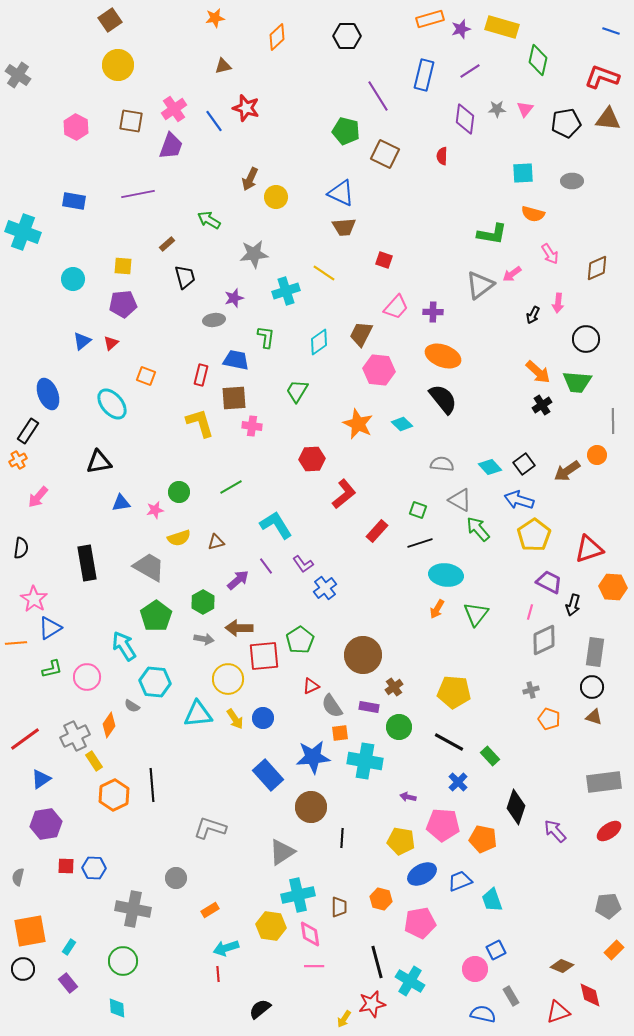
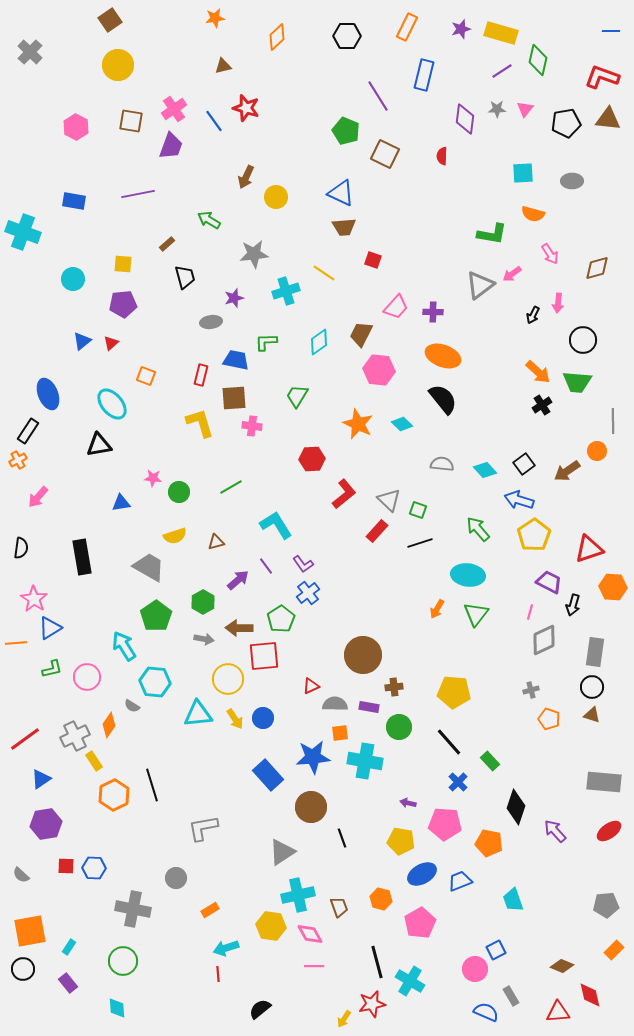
orange rectangle at (430, 19): moved 23 px left, 8 px down; rotated 48 degrees counterclockwise
yellow rectangle at (502, 27): moved 1 px left, 6 px down
blue line at (611, 31): rotated 18 degrees counterclockwise
purple line at (470, 71): moved 32 px right
gray cross at (18, 75): moved 12 px right, 23 px up; rotated 10 degrees clockwise
green pentagon at (346, 131): rotated 8 degrees clockwise
brown arrow at (250, 179): moved 4 px left, 2 px up
red square at (384, 260): moved 11 px left
yellow square at (123, 266): moved 2 px up
brown diamond at (597, 268): rotated 8 degrees clockwise
gray ellipse at (214, 320): moved 3 px left, 2 px down
green L-shape at (266, 337): moved 5 px down; rotated 100 degrees counterclockwise
black circle at (586, 339): moved 3 px left, 1 px down
green trapezoid at (297, 391): moved 5 px down
orange circle at (597, 455): moved 4 px up
black triangle at (99, 462): moved 17 px up
cyan diamond at (490, 467): moved 5 px left, 3 px down
gray triangle at (460, 500): moved 71 px left; rotated 15 degrees clockwise
pink star at (155, 510): moved 2 px left, 32 px up; rotated 18 degrees clockwise
yellow semicircle at (179, 538): moved 4 px left, 2 px up
black rectangle at (87, 563): moved 5 px left, 6 px up
cyan ellipse at (446, 575): moved 22 px right
blue cross at (325, 588): moved 17 px left, 5 px down
green pentagon at (300, 640): moved 19 px left, 21 px up
brown cross at (394, 687): rotated 30 degrees clockwise
gray semicircle at (332, 706): moved 3 px right, 2 px up; rotated 125 degrees clockwise
brown triangle at (594, 717): moved 2 px left, 2 px up
black line at (449, 742): rotated 20 degrees clockwise
green rectangle at (490, 756): moved 5 px down
gray rectangle at (604, 782): rotated 12 degrees clockwise
black line at (152, 785): rotated 12 degrees counterclockwise
purple arrow at (408, 797): moved 6 px down
pink pentagon at (443, 825): moved 2 px right, 1 px up
gray L-shape at (210, 828): moved 7 px left; rotated 28 degrees counterclockwise
black line at (342, 838): rotated 24 degrees counterclockwise
orange pentagon at (483, 839): moved 6 px right, 4 px down
gray semicircle at (18, 877): moved 3 px right, 2 px up; rotated 60 degrees counterclockwise
cyan trapezoid at (492, 900): moved 21 px right
gray pentagon at (608, 906): moved 2 px left, 1 px up
brown trapezoid at (339, 907): rotated 20 degrees counterclockwise
pink pentagon at (420, 923): rotated 20 degrees counterclockwise
pink diamond at (310, 934): rotated 20 degrees counterclockwise
red triangle at (558, 1012): rotated 15 degrees clockwise
blue semicircle at (483, 1014): moved 3 px right, 2 px up; rotated 10 degrees clockwise
